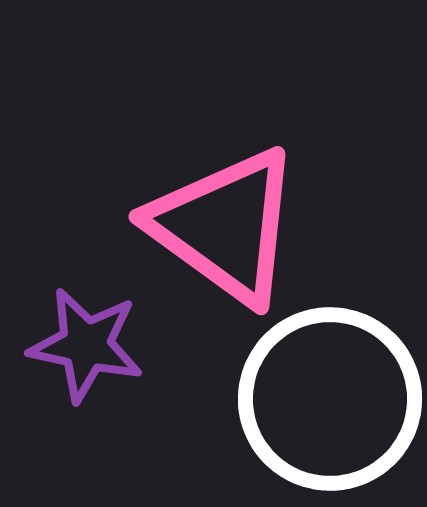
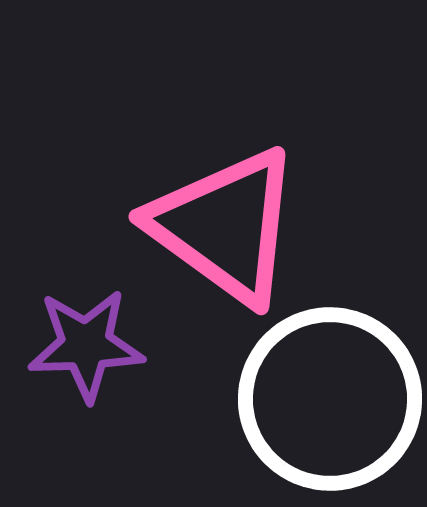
purple star: rotated 14 degrees counterclockwise
